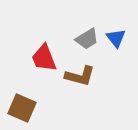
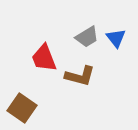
gray trapezoid: moved 2 px up
brown square: rotated 12 degrees clockwise
